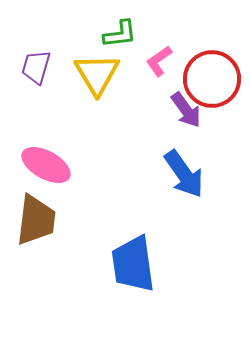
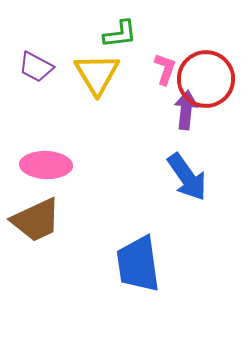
pink L-shape: moved 6 px right, 8 px down; rotated 144 degrees clockwise
purple trapezoid: rotated 78 degrees counterclockwise
red circle: moved 6 px left
purple arrow: rotated 138 degrees counterclockwise
pink ellipse: rotated 27 degrees counterclockwise
blue arrow: moved 3 px right, 3 px down
brown trapezoid: rotated 58 degrees clockwise
blue trapezoid: moved 5 px right
